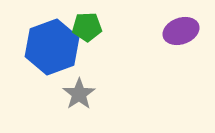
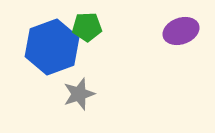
gray star: rotated 16 degrees clockwise
